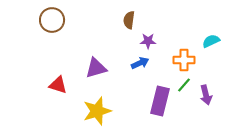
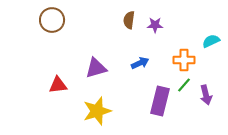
purple star: moved 7 px right, 16 px up
red triangle: rotated 24 degrees counterclockwise
